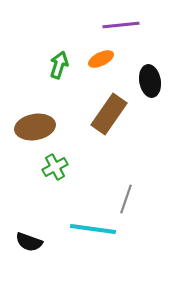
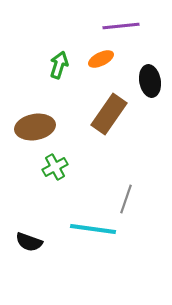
purple line: moved 1 px down
